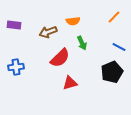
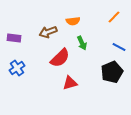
purple rectangle: moved 13 px down
blue cross: moved 1 px right, 1 px down; rotated 28 degrees counterclockwise
